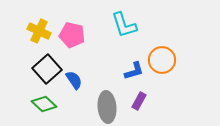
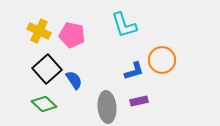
purple rectangle: rotated 48 degrees clockwise
